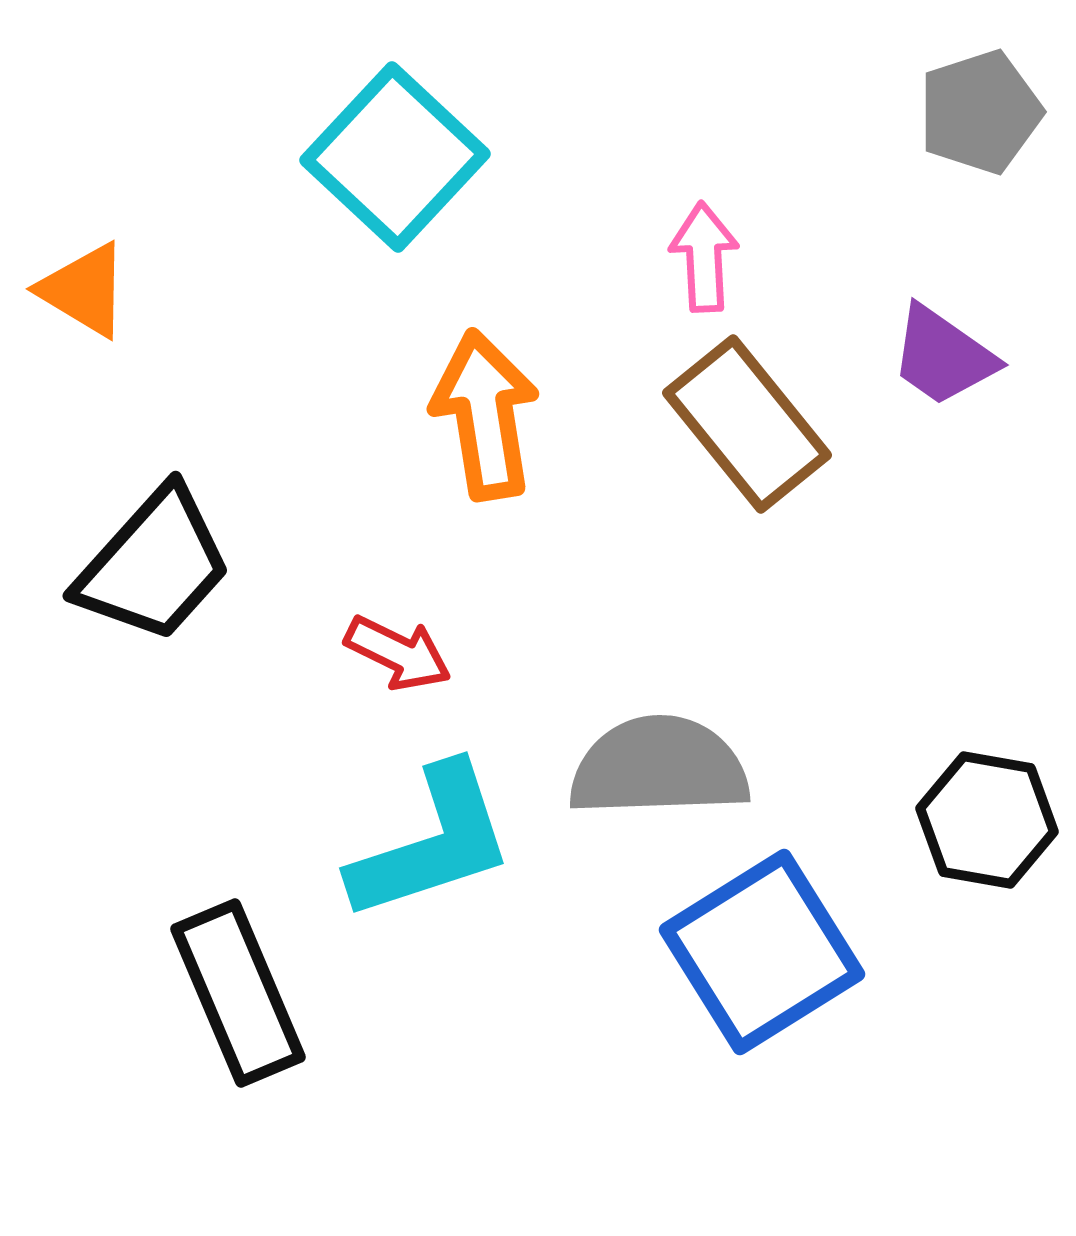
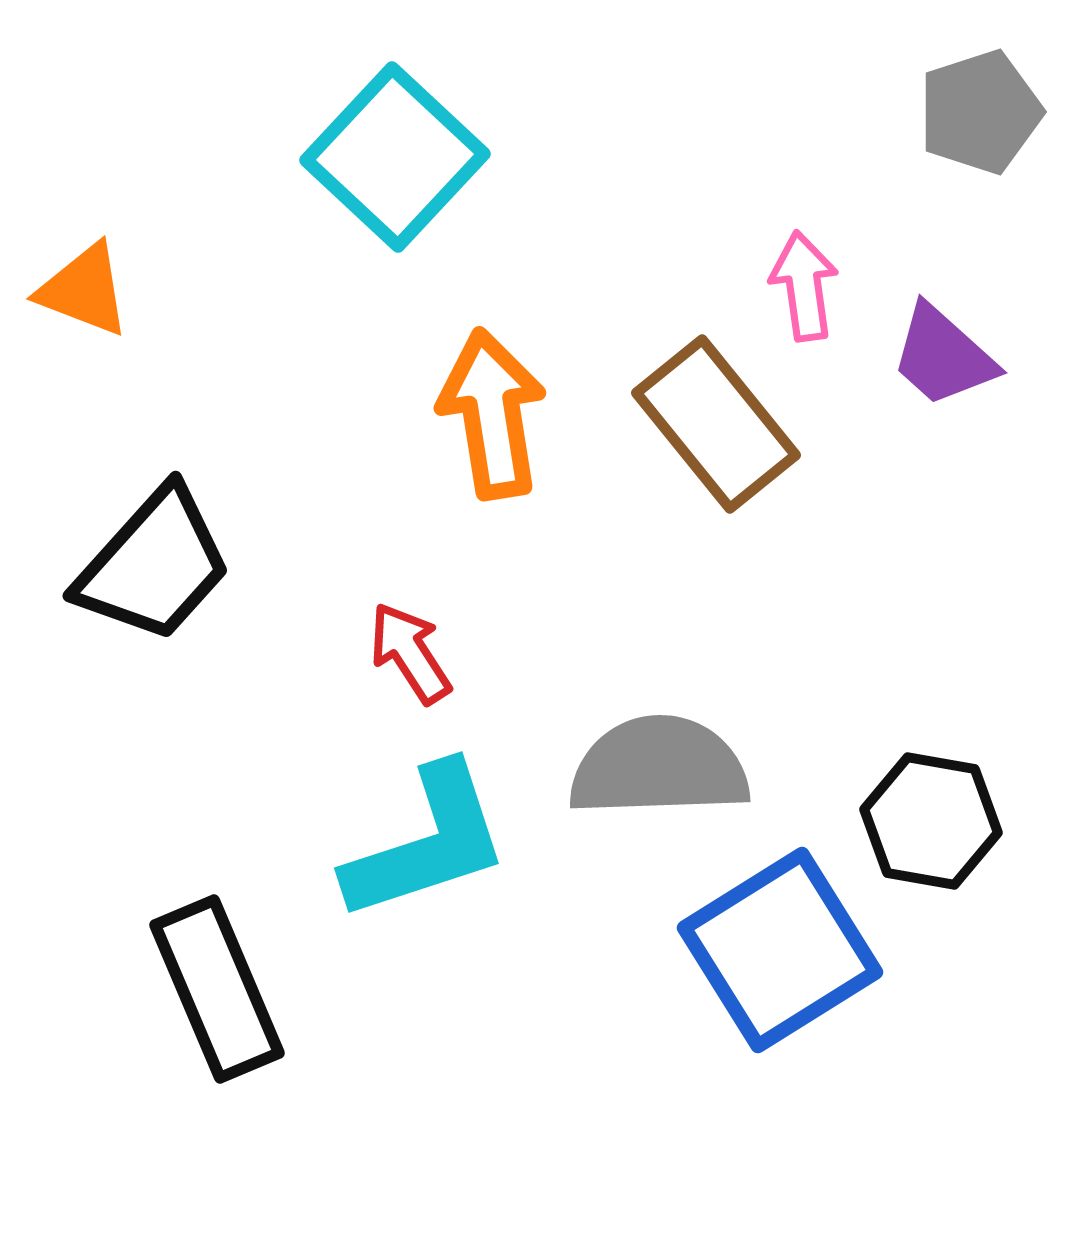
pink arrow: moved 100 px right, 29 px down; rotated 5 degrees counterclockwise
orange triangle: rotated 10 degrees counterclockwise
purple trapezoid: rotated 7 degrees clockwise
orange arrow: moved 7 px right, 1 px up
brown rectangle: moved 31 px left
red arrow: moved 12 px right; rotated 149 degrees counterclockwise
black hexagon: moved 56 px left, 1 px down
cyan L-shape: moved 5 px left
blue square: moved 18 px right, 2 px up
black rectangle: moved 21 px left, 4 px up
